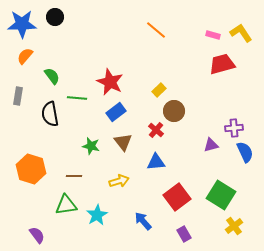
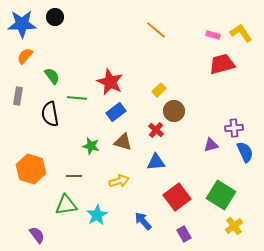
brown triangle: rotated 36 degrees counterclockwise
